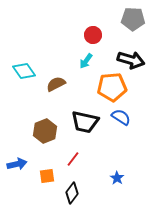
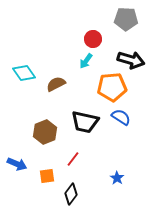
gray pentagon: moved 7 px left
red circle: moved 4 px down
cyan diamond: moved 2 px down
brown hexagon: moved 1 px down
blue arrow: rotated 36 degrees clockwise
black diamond: moved 1 px left, 1 px down
